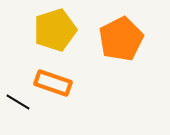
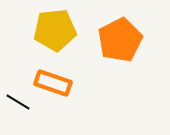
yellow pentagon: rotated 12 degrees clockwise
orange pentagon: moved 1 px left, 1 px down
